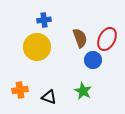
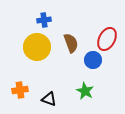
brown semicircle: moved 9 px left, 5 px down
green star: moved 2 px right
black triangle: moved 2 px down
